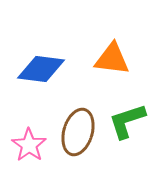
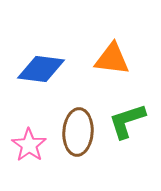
brown ellipse: rotated 12 degrees counterclockwise
